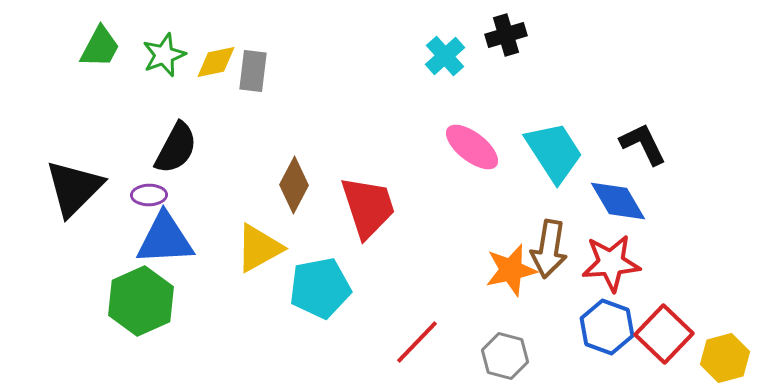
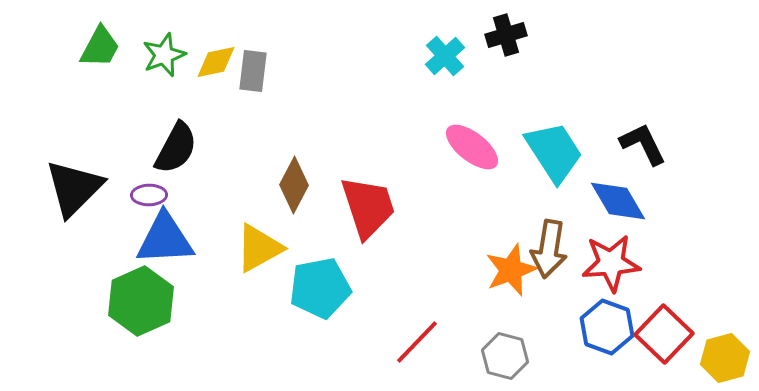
orange star: rotated 8 degrees counterclockwise
